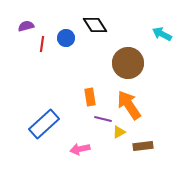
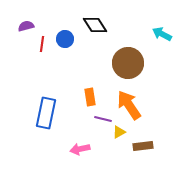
blue circle: moved 1 px left, 1 px down
blue rectangle: moved 2 px right, 11 px up; rotated 36 degrees counterclockwise
